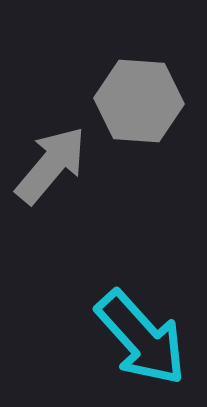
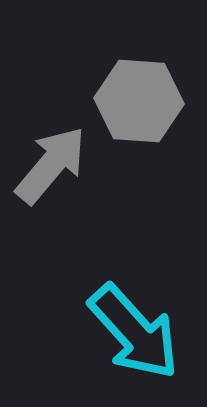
cyan arrow: moved 7 px left, 6 px up
